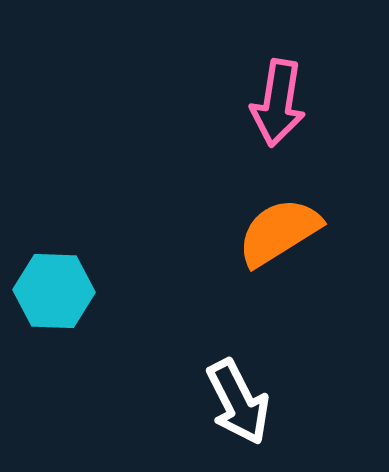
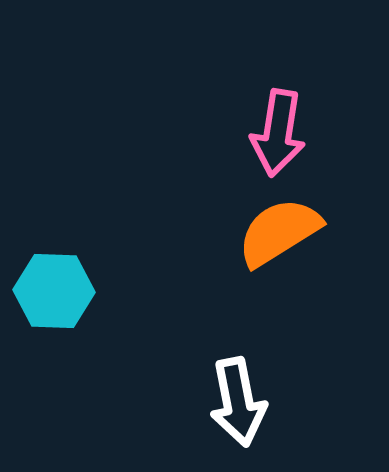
pink arrow: moved 30 px down
white arrow: rotated 16 degrees clockwise
